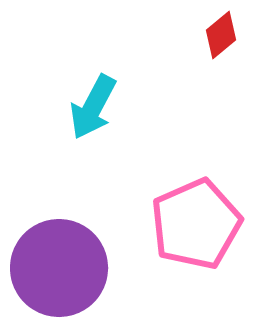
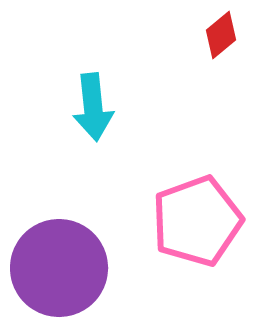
cyan arrow: rotated 34 degrees counterclockwise
pink pentagon: moved 1 px right, 3 px up; rotated 4 degrees clockwise
